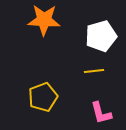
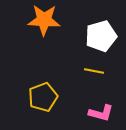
yellow line: rotated 18 degrees clockwise
pink L-shape: rotated 60 degrees counterclockwise
